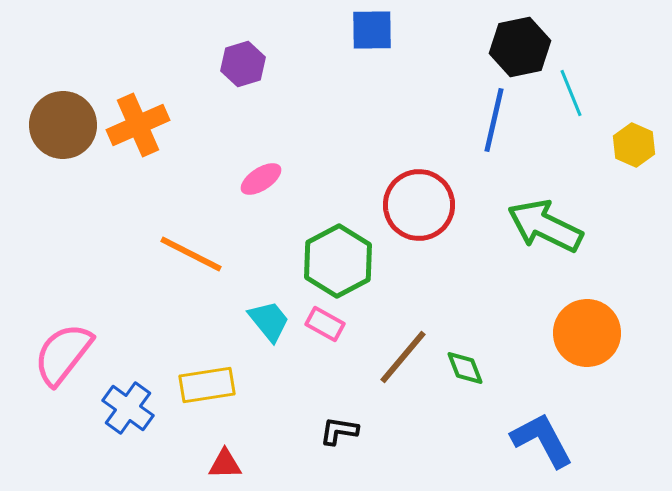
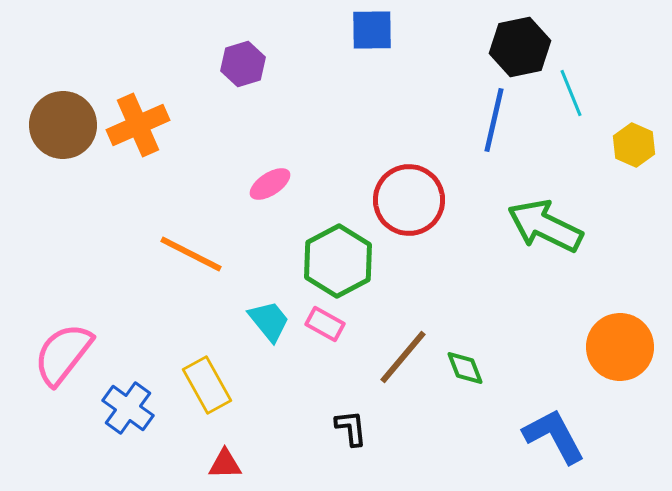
pink ellipse: moved 9 px right, 5 px down
red circle: moved 10 px left, 5 px up
orange circle: moved 33 px right, 14 px down
yellow rectangle: rotated 70 degrees clockwise
black L-shape: moved 12 px right, 3 px up; rotated 75 degrees clockwise
blue L-shape: moved 12 px right, 4 px up
